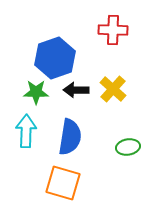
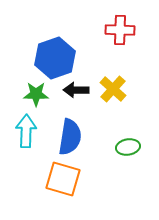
red cross: moved 7 px right
green star: moved 2 px down
orange square: moved 4 px up
